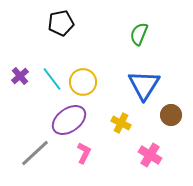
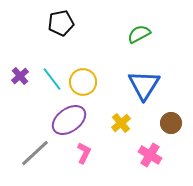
green semicircle: rotated 40 degrees clockwise
brown circle: moved 8 px down
yellow cross: rotated 24 degrees clockwise
